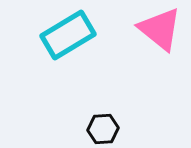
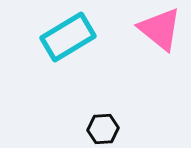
cyan rectangle: moved 2 px down
